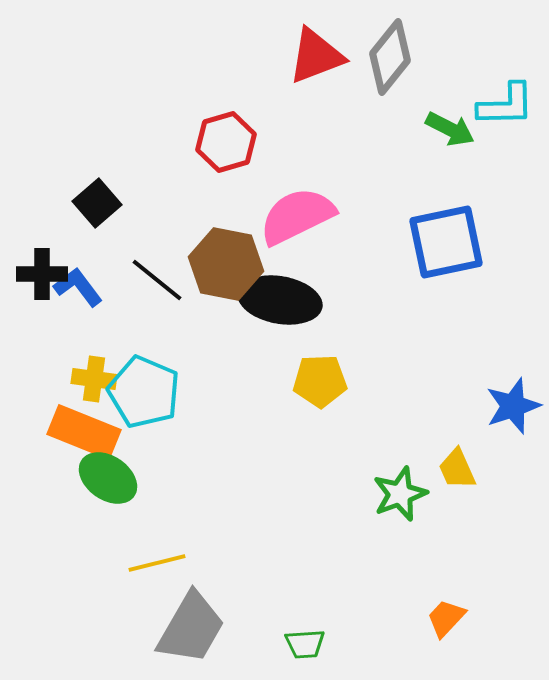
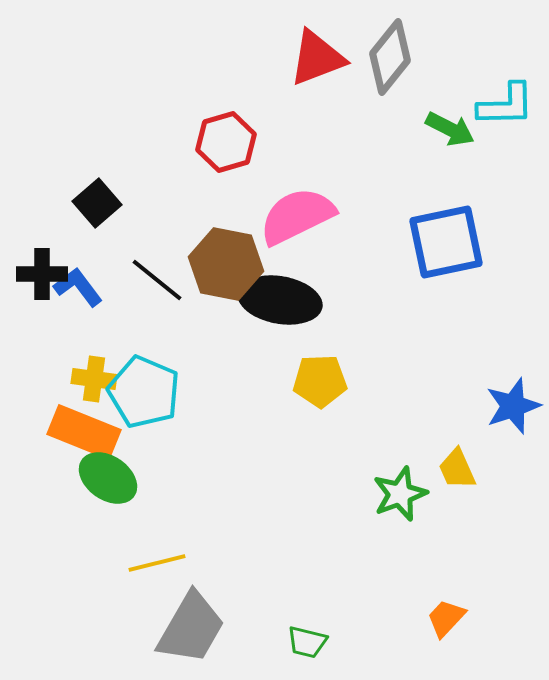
red triangle: moved 1 px right, 2 px down
green trapezoid: moved 2 px right, 2 px up; rotated 18 degrees clockwise
